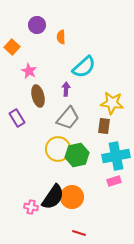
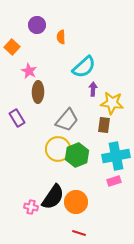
purple arrow: moved 27 px right
brown ellipse: moved 4 px up; rotated 15 degrees clockwise
gray trapezoid: moved 1 px left, 2 px down
brown rectangle: moved 1 px up
green hexagon: rotated 10 degrees counterclockwise
orange circle: moved 4 px right, 5 px down
